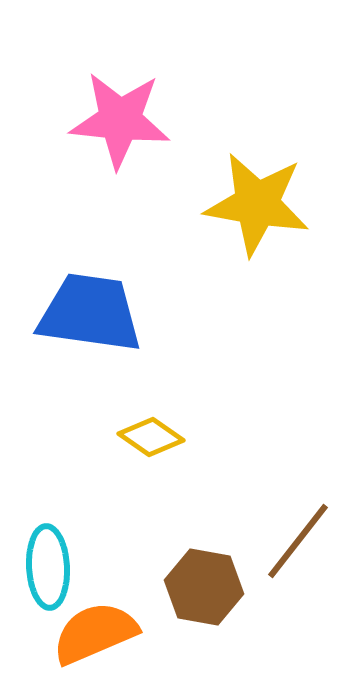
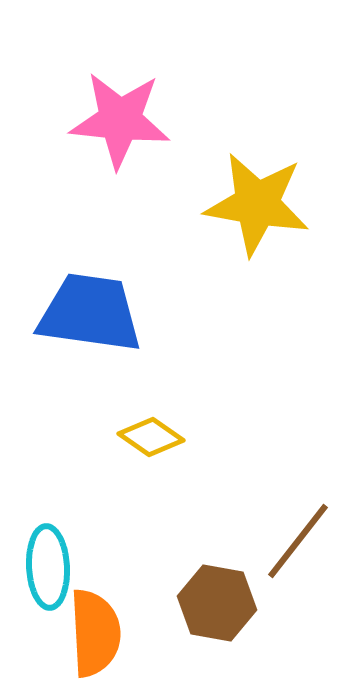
brown hexagon: moved 13 px right, 16 px down
orange semicircle: rotated 110 degrees clockwise
